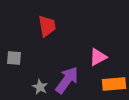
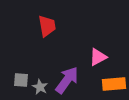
gray square: moved 7 px right, 22 px down
